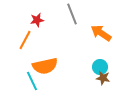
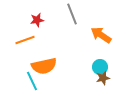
orange arrow: moved 2 px down
orange line: rotated 42 degrees clockwise
orange semicircle: moved 1 px left
brown star: rotated 24 degrees counterclockwise
